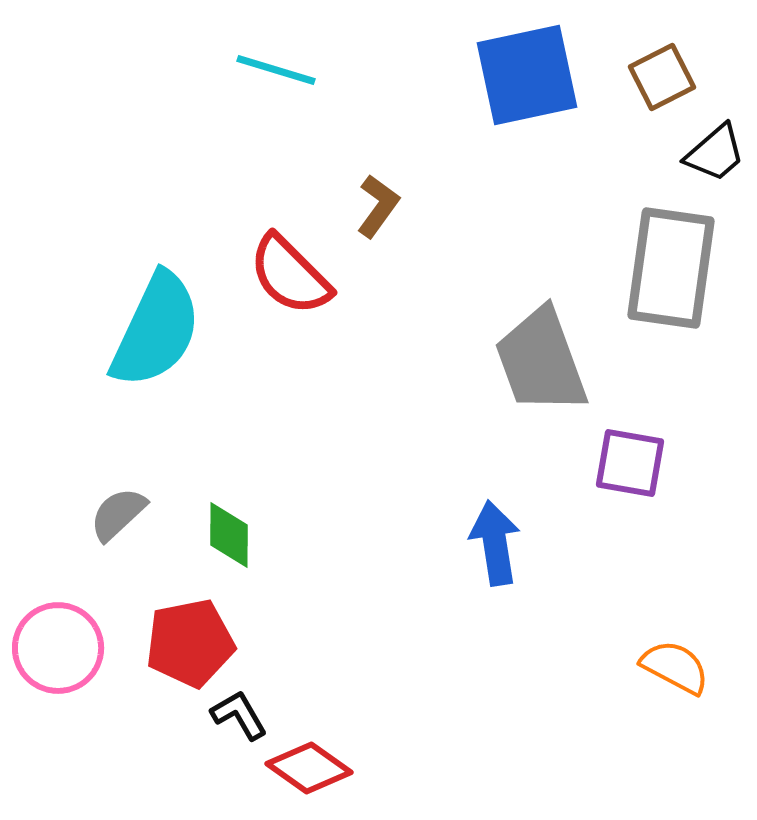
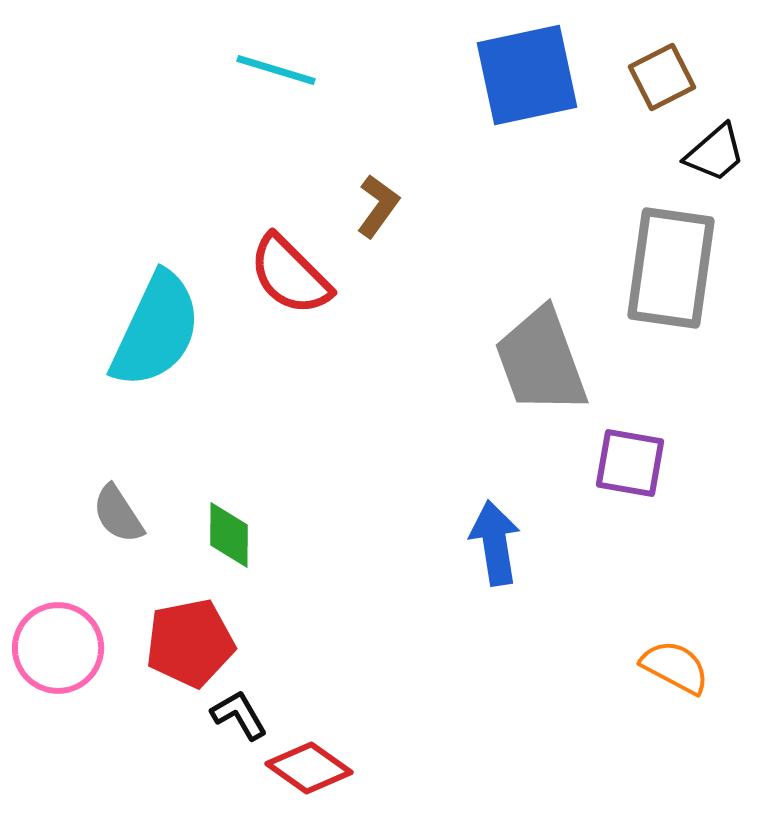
gray semicircle: rotated 80 degrees counterclockwise
